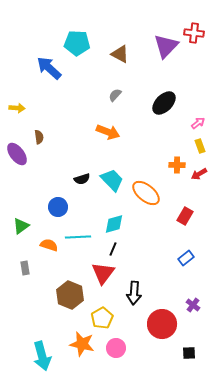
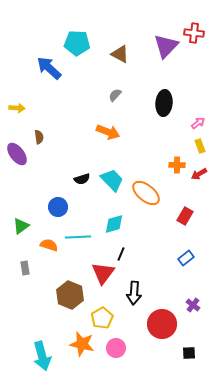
black ellipse: rotated 40 degrees counterclockwise
black line: moved 8 px right, 5 px down
